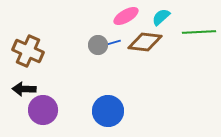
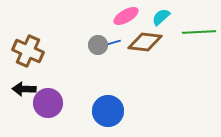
purple circle: moved 5 px right, 7 px up
